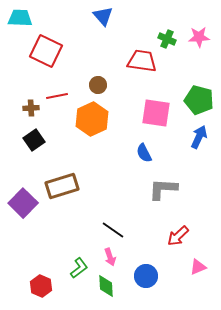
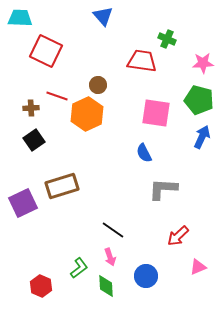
pink star: moved 4 px right, 26 px down
red line: rotated 30 degrees clockwise
orange hexagon: moved 5 px left, 5 px up
blue arrow: moved 3 px right
purple square: rotated 20 degrees clockwise
